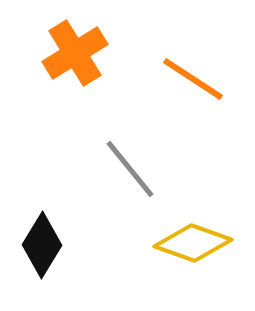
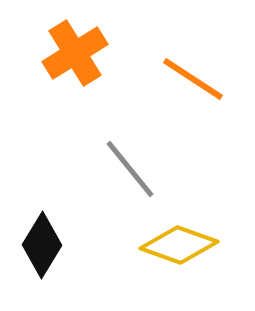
yellow diamond: moved 14 px left, 2 px down
